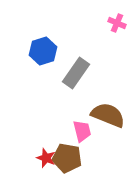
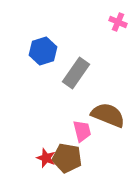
pink cross: moved 1 px right, 1 px up
